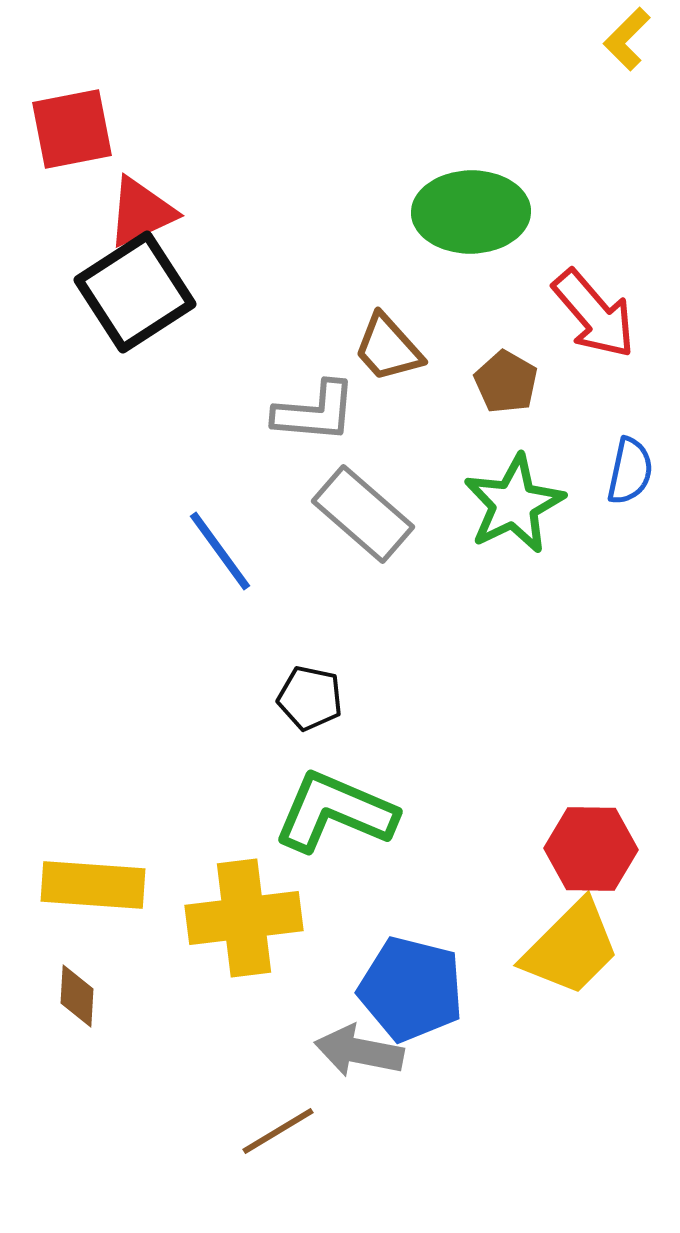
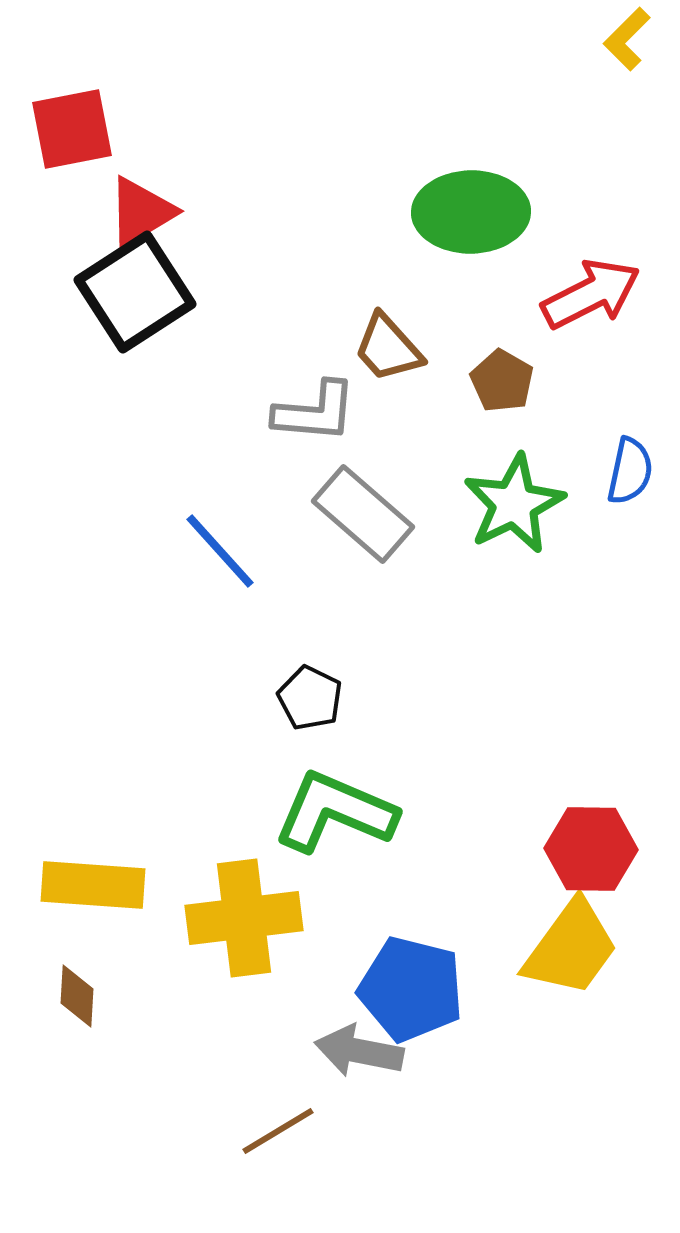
red triangle: rotated 6 degrees counterclockwise
red arrow: moved 3 px left, 20 px up; rotated 76 degrees counterclockwise
brown pentagon: moved 4 px left, 1 px up
blue line: rotated 6 degrees counterclockwise
black pentagon: rotated 14 degrees clockwise
yellow trapezoid: rotated 9 degrees counterclockwise
